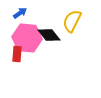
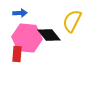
blue arrow: rotated 32 degrees clockwise
